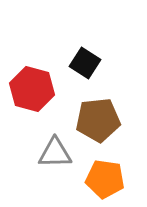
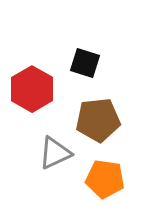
black square: rotated 16 degrees counterclockwise
red hexagon: rotated 15 degrees clockwise
gray triangle: rotated 24 degrees counterclockwise
